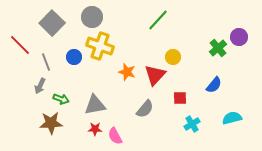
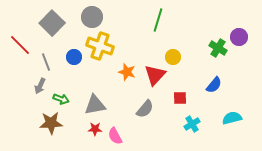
green line: rotated 25 degrees counterclockwise
green cross: rotated 18 degrees counterclockwise
